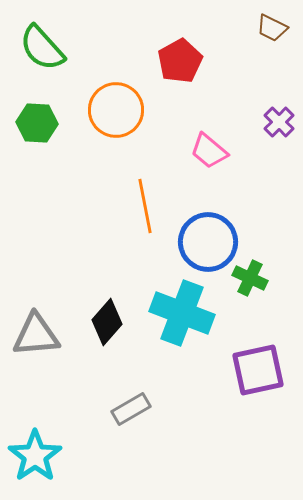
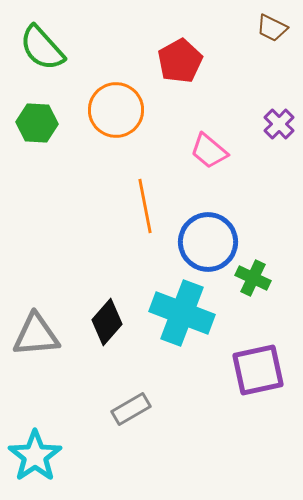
purple cross: moved 2 px down
green cross: moved 3 px right
